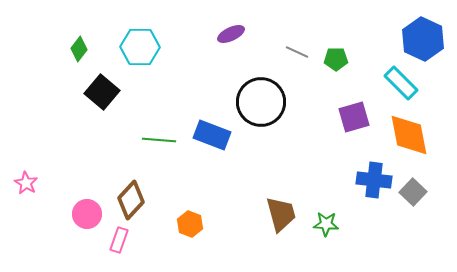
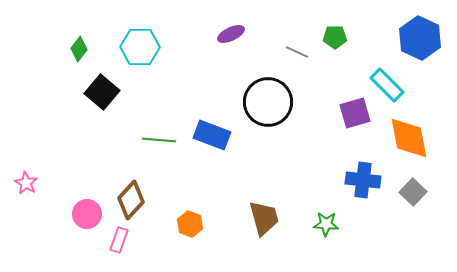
blue hexagon: moved 3 px left, 1 px up
green pentagon: moved 1 px left, 22 px up
cyan rectangle: moved 14 px left, 2 px down
black circle: moved 7 px right
purple square: moved 1 px right, 4 px up
orange diamond: moved 3 px down
blue cross: moved 11 px left
brown trapezoid: moved 17 px left, 4 px down
